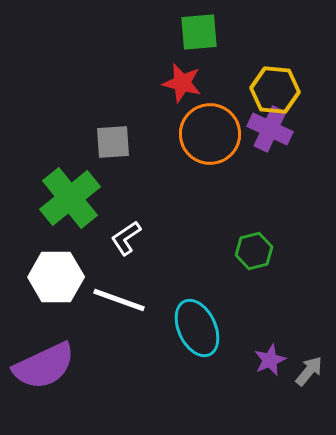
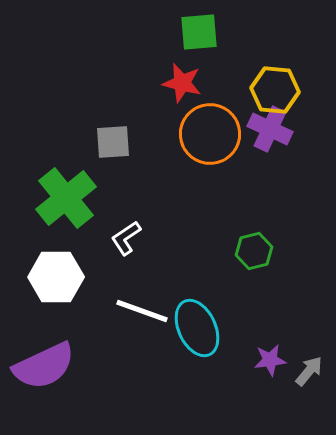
green cross: moved 4 px left
white line: moved 23 px right, 11 px down
purple star: rotated 16 degrees clockwise
